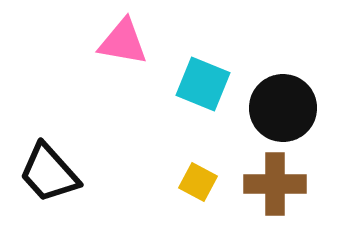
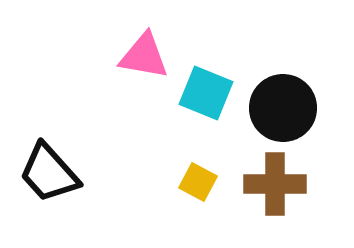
pink triangle: moved 21 px right, 14 px down
cyan square: moved 3 px right, 9 px down
